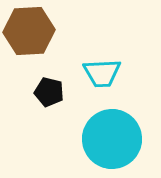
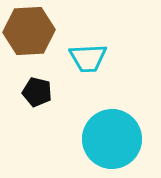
cyan trapezoid: moved 14 px left, 15 px up
black pentagon: moved 12 px left
